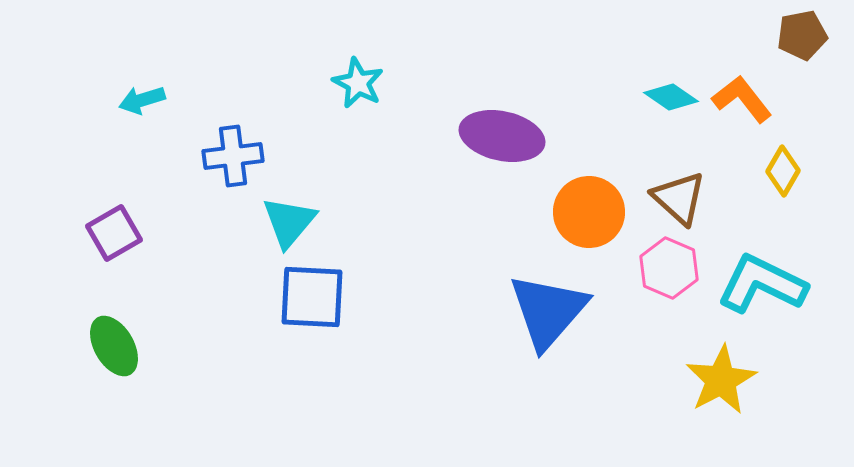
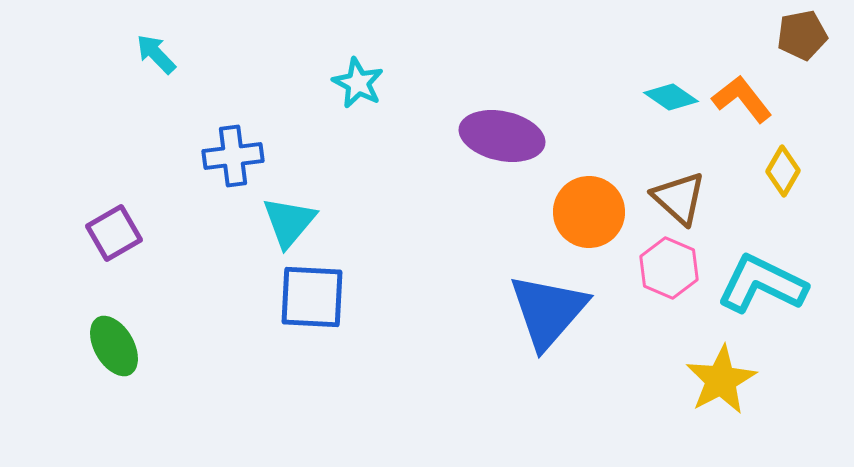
cyan arrow: moved 14 px right, 46 px up; rotated 63 degrees clockwise
